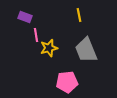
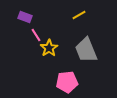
yellow line: rotated 72 degrees clockwise
pink line: rotated 24 degrees counterclockwise
yellow star: rotated 18 degrees counterclockwise
